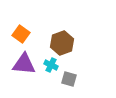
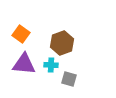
cyan cross: rotated 24 degrees counterclockwise
